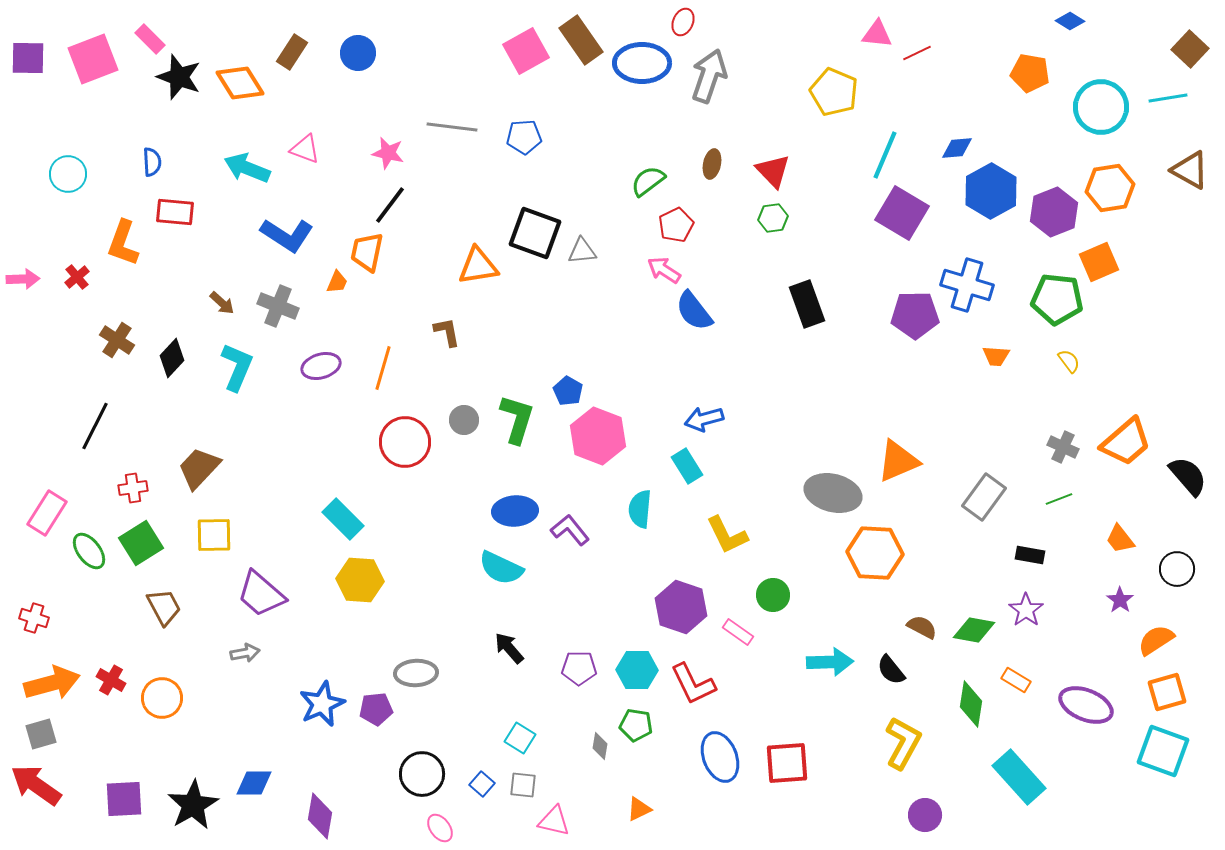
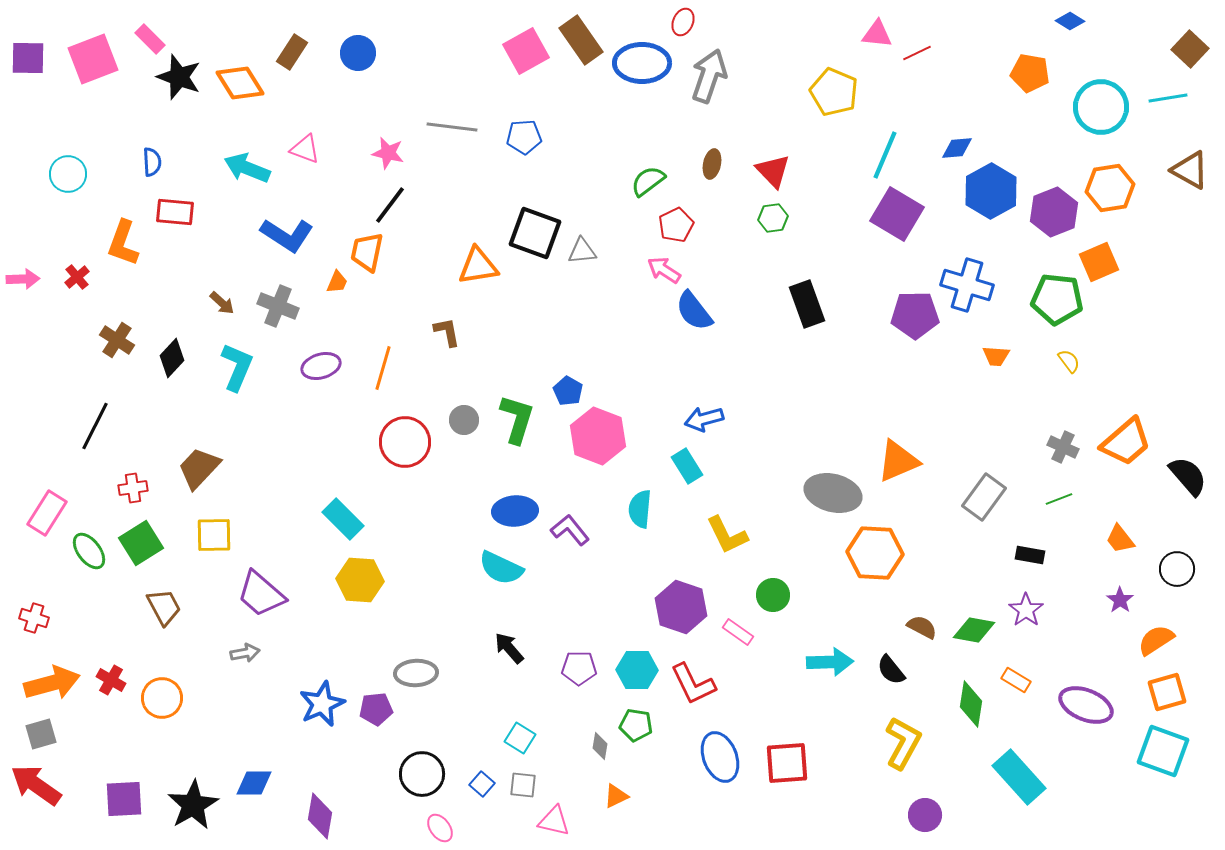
purple square at (902, 213): moved 5 px left, 1 px down
orange triangle at (639, 809): moved 23 px left, 13 px up
